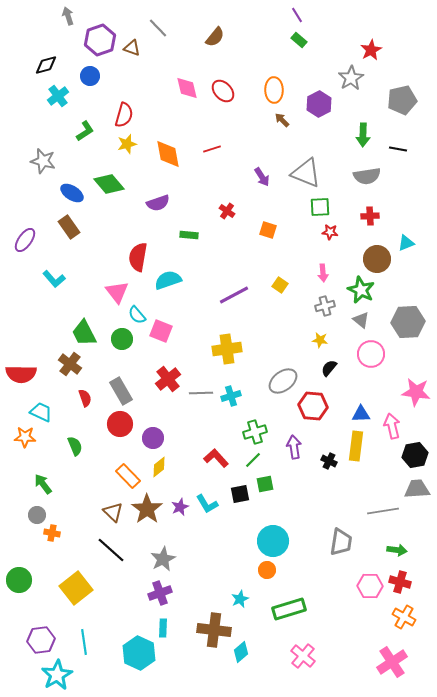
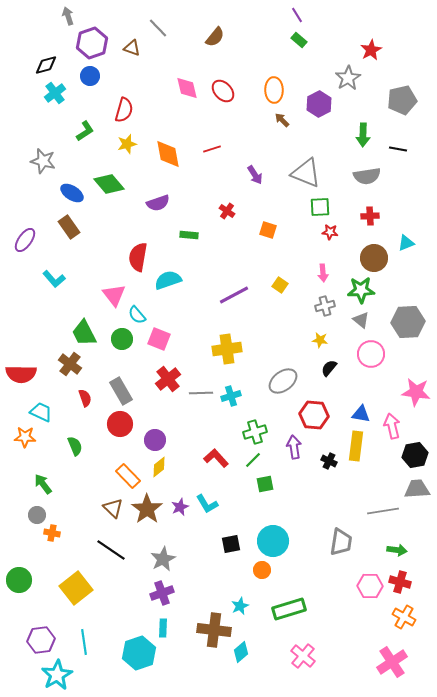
purple hexagon at (100, 40): moved 8 px left, 3 px down
gray star at (351, 78): moved 3 px left
cyan cross at (58, 96): moved 3 px left, 3 px up
red semicircle at (124, 115): moved 5 px up
purple arrow at (262, 177): moved 7 px left, 2 px up
brown circle at (377, 259): moved 3 px left, 1 px up
green star at (361, 290): rotated 28 degrees counterclockwise
pink triangle at (117, 292): moved 3 px left, 3 px down
pink square at (161, 331): moved 2 px left, 8 px down
red hexagon at (313, 406): moved 1 px right, 9 px down
blue triangle at (361, 414): rotated 12 degrees clockwise
purple circle at (153, 438): moved 2 px right, 2 px down
black square at (240, 494): moved 9 px left, 50 px down
brown triangle at (113, 512): moved 4 px up
black line at (111, 550): rotated 8 degrees counterclockwise
orange circle at (267, 570): moved 5 px left
purple cross at (160, 593): moved 2 px right
cyan star at (240, 599): moved 7 px down
cyan hexagon at (139, 653): rotated 16 degrees clockwise
